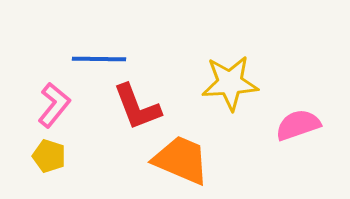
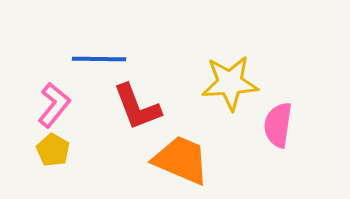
pink semicircle: moved 20 px left; rotated 63 degrees counterclockwise
yellow pentagon: moved 4 px right, 6 px up; rotated 12 degrees clockwise
